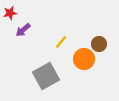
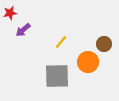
brown circle: moved 5 px right
orange circle: moved 4 px right, 3 px down
gray square: moved 11 px right; rotated 28 degrees clockwise
